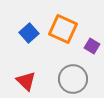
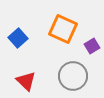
blue square: moved 11 px left, 5 px down
purple square: rotated 28 degrees clockwise
gray circle: moved 3 px up
